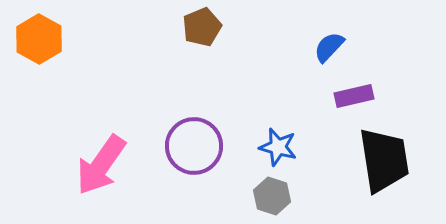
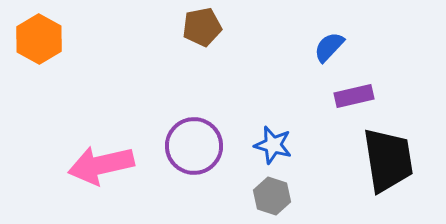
brown pentagon: rotated 12 degrees clockwise
blue star: moved 5 px left, 2 px up
black trapezoid: moved 4 px right
pink arrow: rotated 42 degrees clockwise
